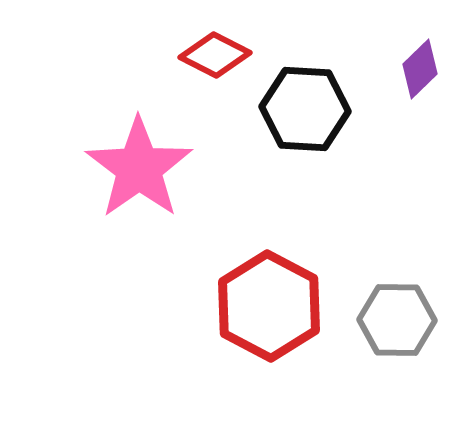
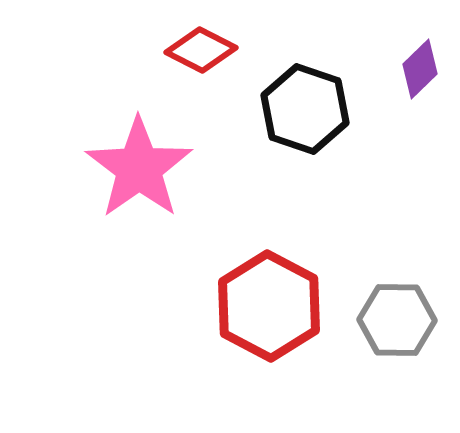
red diamond: moved 14 px left, 5 px up
black hexagon: rotated 16 degrees clockwise
